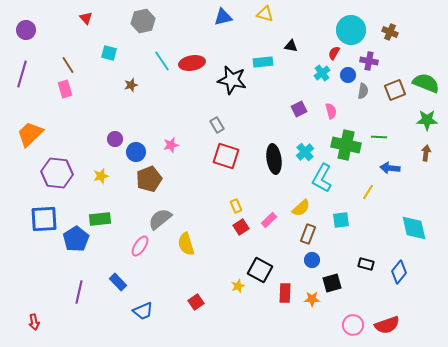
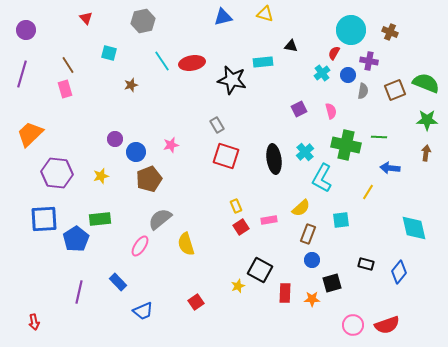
pink rectangle at (269, 220): rotated 35 degrees clockwise
